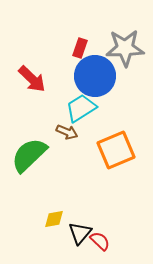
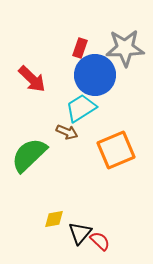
blue circle: moved 1 px up
